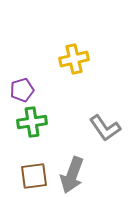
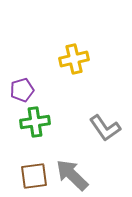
green cross: moved 3 px right
gray arrow: rotated 114 degrees clockwise
